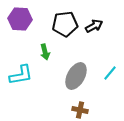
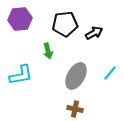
purple hexagon: rotated 10 degrees counterclockwise
black arrow: moved 7 px down
green arrow: moved 3 px right, 1 px up
brown cross: moved 5 px left, 1 px up
